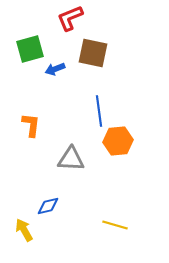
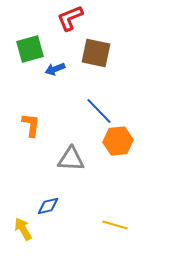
brown square: moved 3 px right
blue line: rotated 36 degrees counterclockwise
yellow arrow: moved 1 px left, 1 px up
